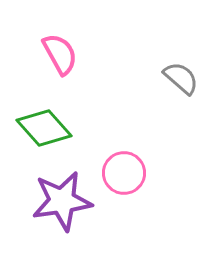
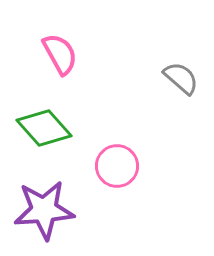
pink circle: moved 7 px left, 7 px up
purple star: moved 18 px left, 9 px down; rotated 4 degrees clockwise
